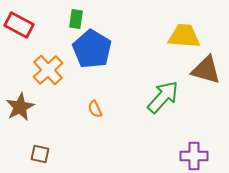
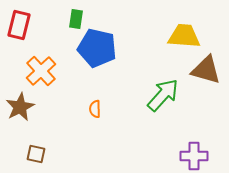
red rectangle: rotated 76 degrees clockwise
blue pentagon: moved 5 px right, 1 px up; rotated 18 degrees counterclockwise
orange cross: moved 7 px left, 1 px down
green arrow: moved 2 px up
orange semicircle: rotated 24 degrees clockwise
brown square: moved 4 px left
